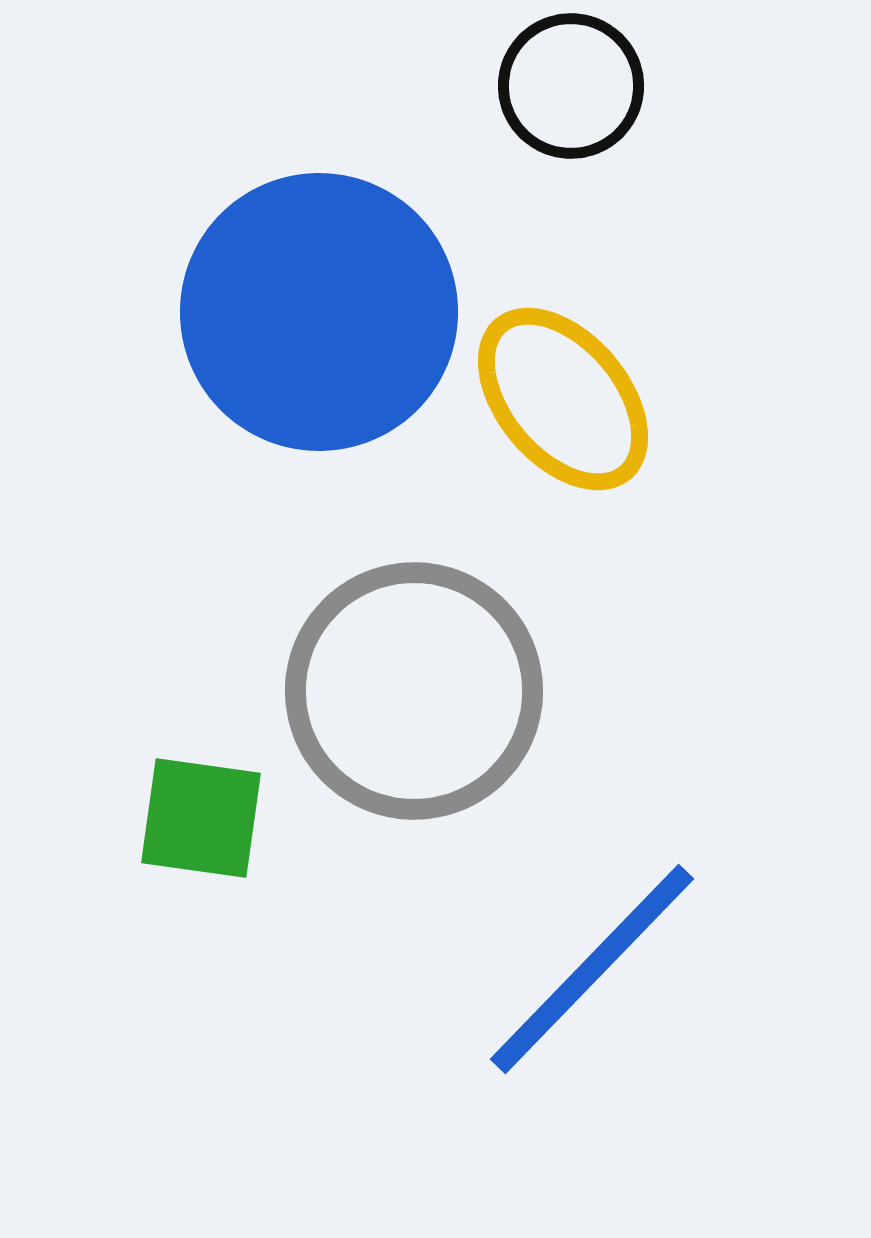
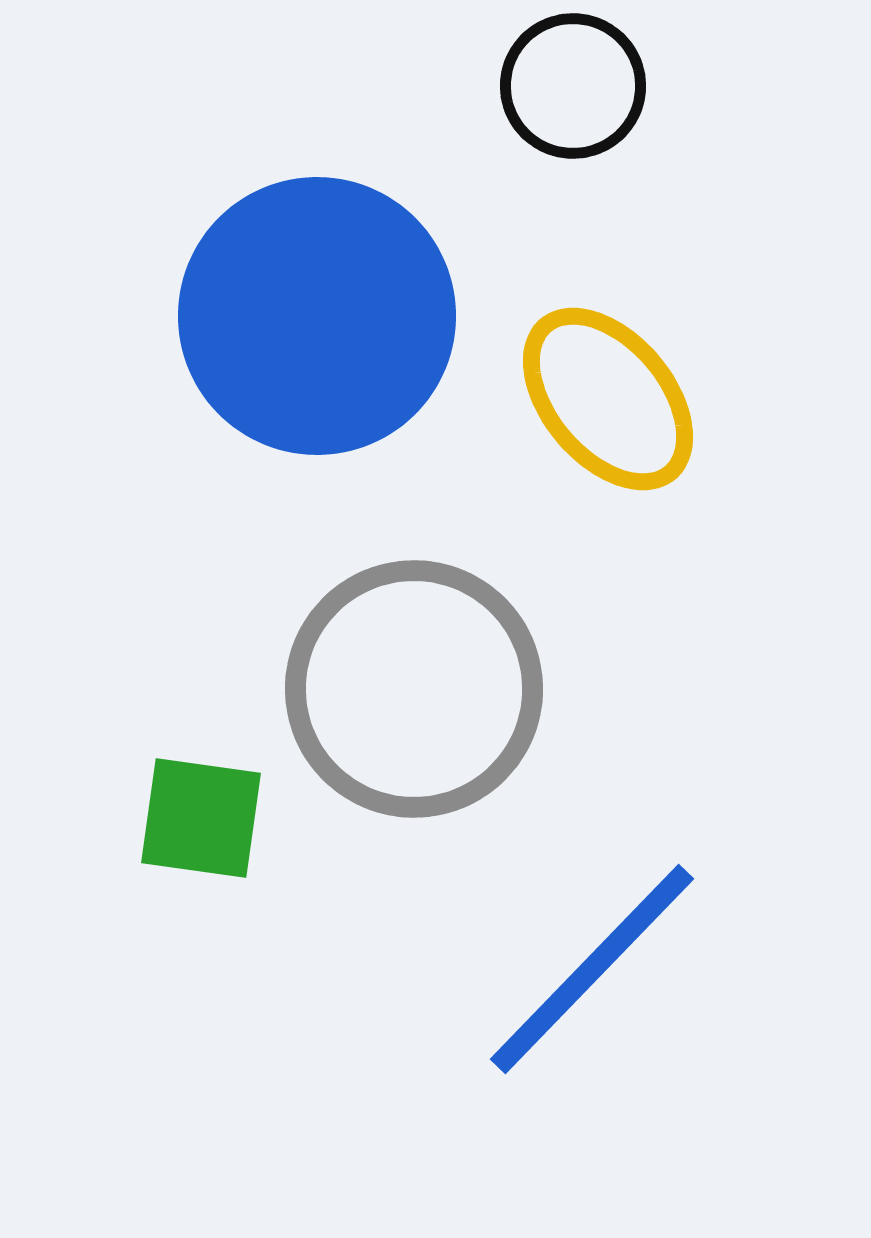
black circle: moved 2 px right
blue circle: moved 2 px left, 4 px down
yellow ellipse: moved 45 px right
gray circle: moved 2 px up
